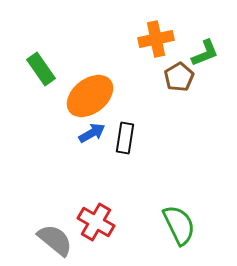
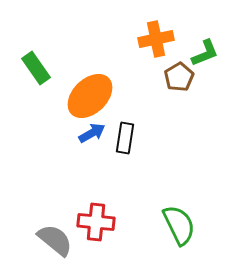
green rectangle: moved 5 px left, 1 px up
orange ellipse: rotated 6 degrees counterclockwise
red cross: rotated 24 degrees counterclockwise
